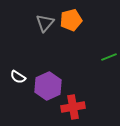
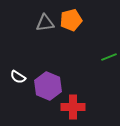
gray triangle: rotated 42 degrees clockwise
purple hexagon: rotated 12 degrees counterclockwise
red cross: rotated 10 degrees clockwise
